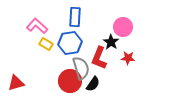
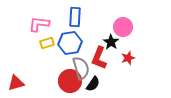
pink L-shape: moved 2 px right, 2 px up; rotated 35 degrees counterclockwise
yellow rectangle: moved 1 px right, 1 px up; rotated 48 degrees counterclockwise
red star: rotated 24 degrees counterclockwise
